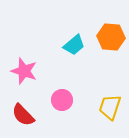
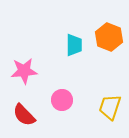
orange hexagon: moved 2 px left; rotated 16 degrees clockwise
cyan trapezoid: rotated 50 degrees counterclockwise
pink star: rotated 24 degrees counterclockwise
red semicircle: moved 1 px right
